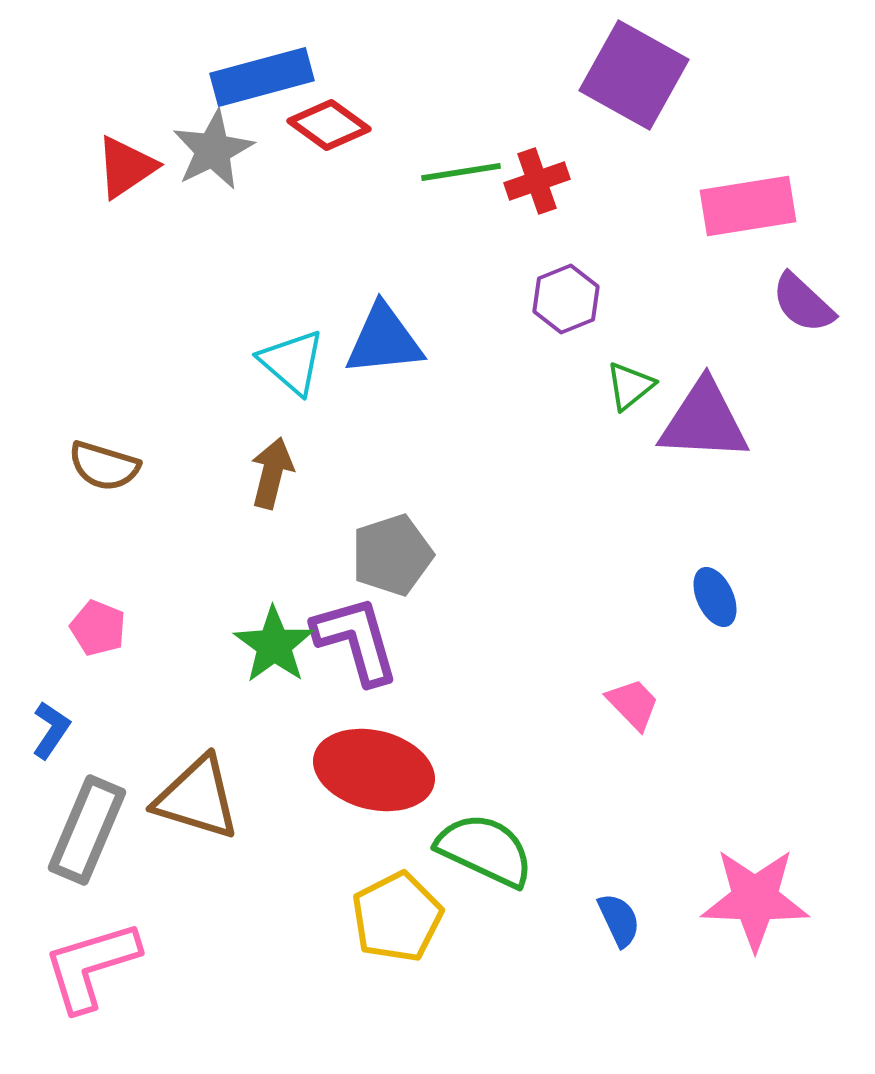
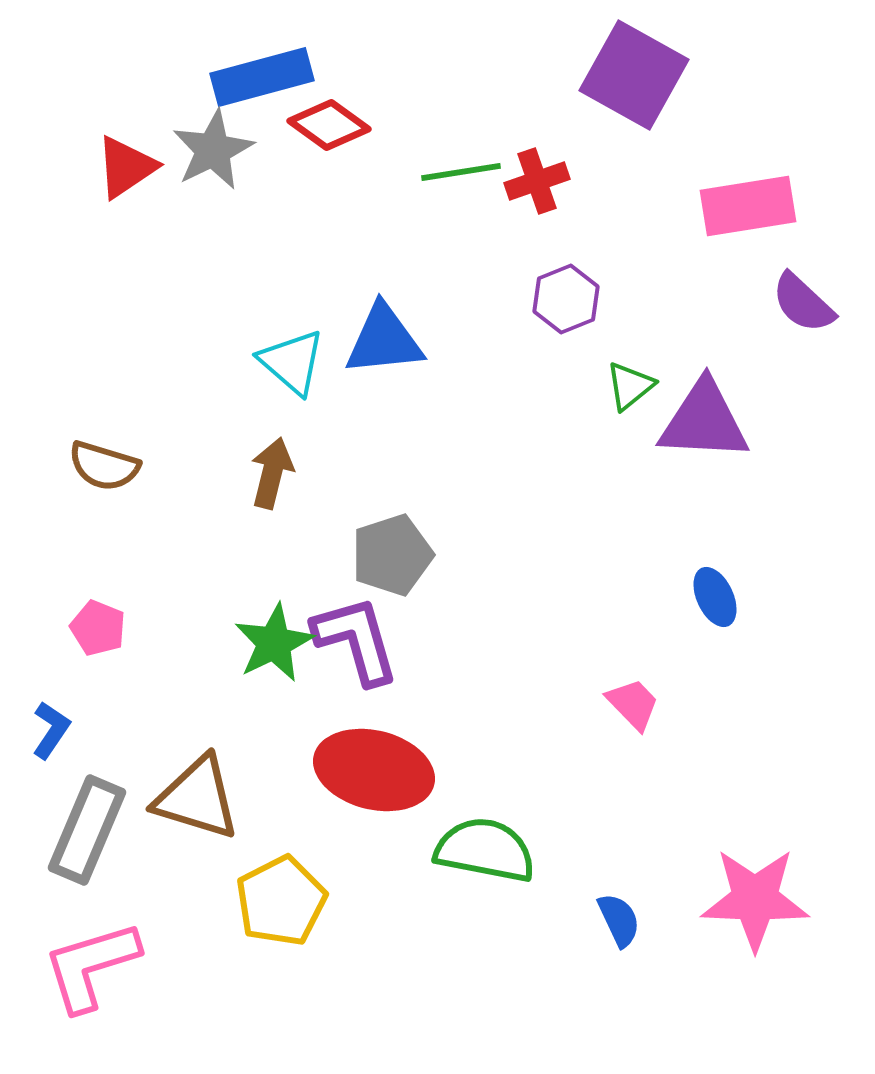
green star: moved 2 px up; rotated 10 degrees clockwise
green semicircle: rotated 14 degrees counterclockwise
yellow pentagon: moved 116 px left, 16 px up
